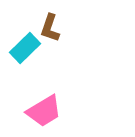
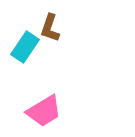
cyan rectangle: moved 1 px up; rotated 12 degrees counterclockwise
